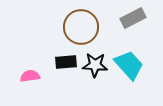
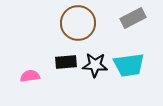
brown circle: moved 3 px left, 4 px up
cyan trapezoid: rotated 124 degrees clockwise
